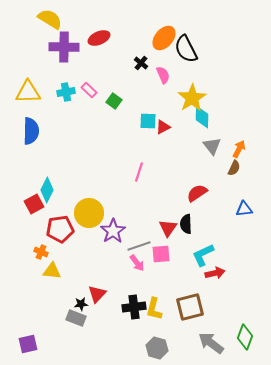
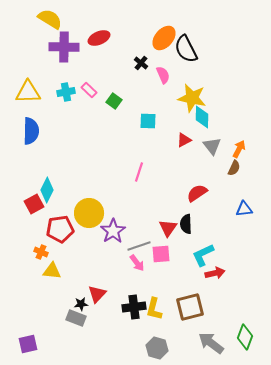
yellow star at (192, 98): rotated 28 degrees counterclockwise
red triangle at (163, 127): moved 21 px right, 13 px down
